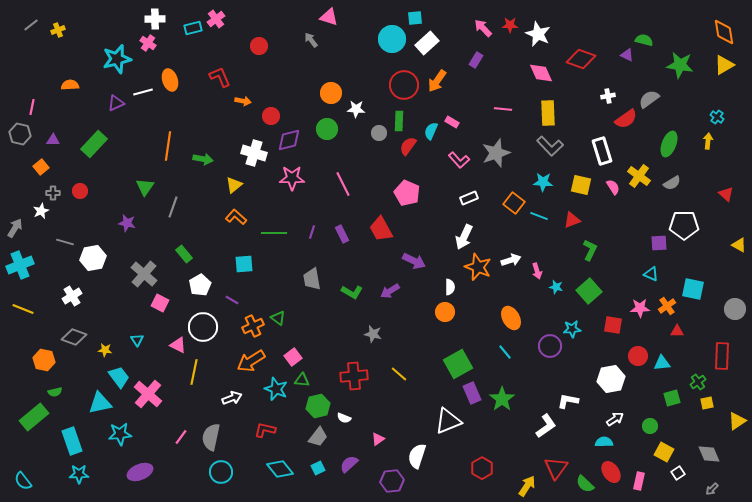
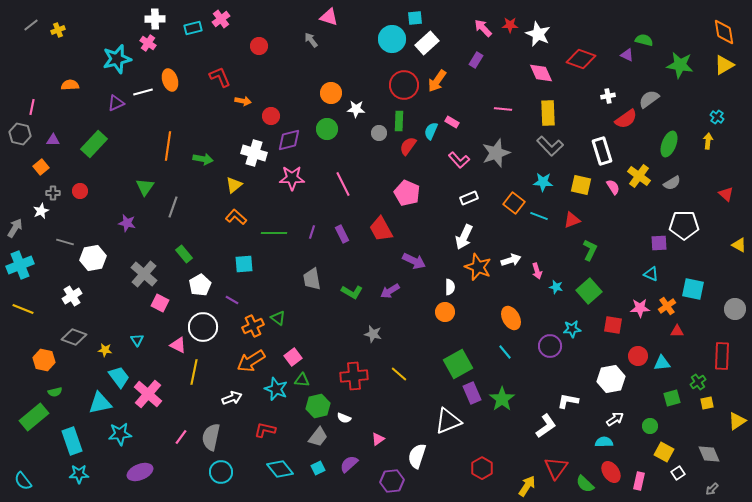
pink cross at (216, 19): moved 5 px right
